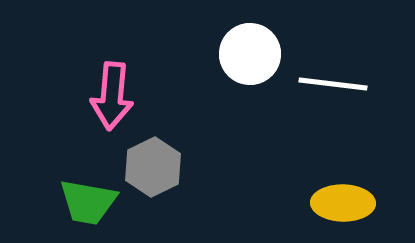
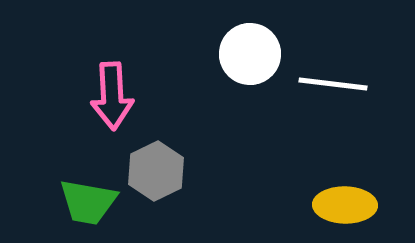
pink arrow: rotated 8 degrees counterclockwise
gray hexagon: moved 3 px right, 4 px down
yellow ellipse: moved 2 px right, 2 px down
